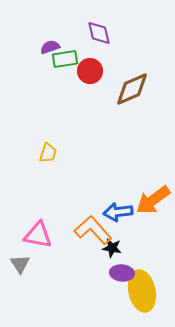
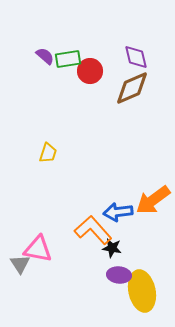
purple diamond: moved 37 px right, 24 px down
purple semicircle: moved 5 px left, 9 px down; rotated 60 degrees clockwise
green rectangle: moved 3 px right
brown diamond: moved 1 px up
pink triangle: moved 14 px down
purple ellipse: moved 3 px left, 2 px down
